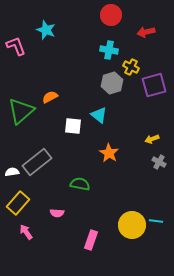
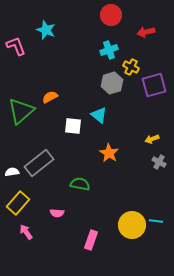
cyan cross: rotated 30 degrees counterclockwise
gray rectangle: moved 2 px right, 1 px down
